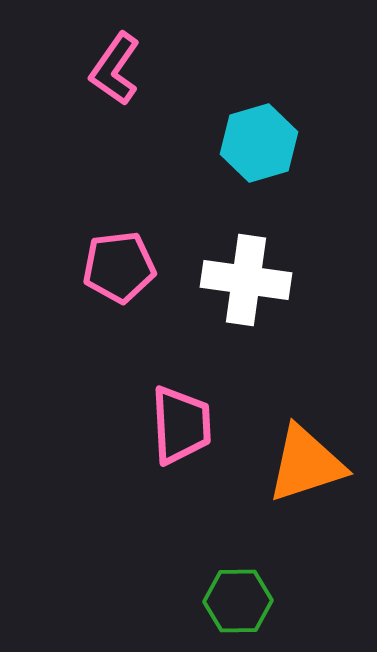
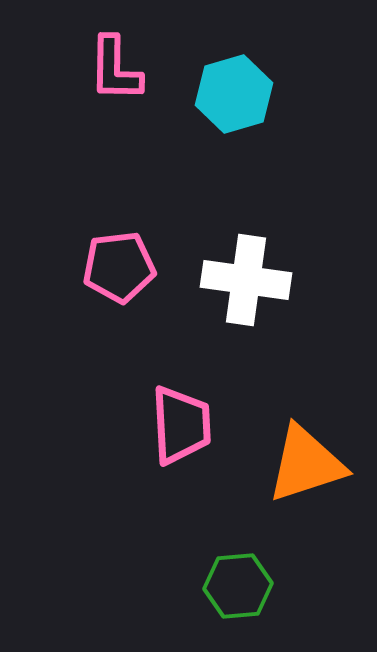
pink L-shape: rotated 34 degrees counterclockwise
cyan hexagon: moved 25 px left, 49 px up
green hexagon: moved 15 px up; rotated 4 degrees counterclockwise
